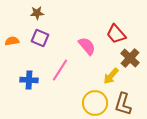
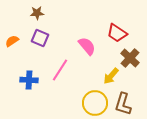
red trapezoid: moved 1 px right, 1 px up; rotated 15 degrees counterclockwise
orange semicircle: rotated 24 degrees counterclockwise
